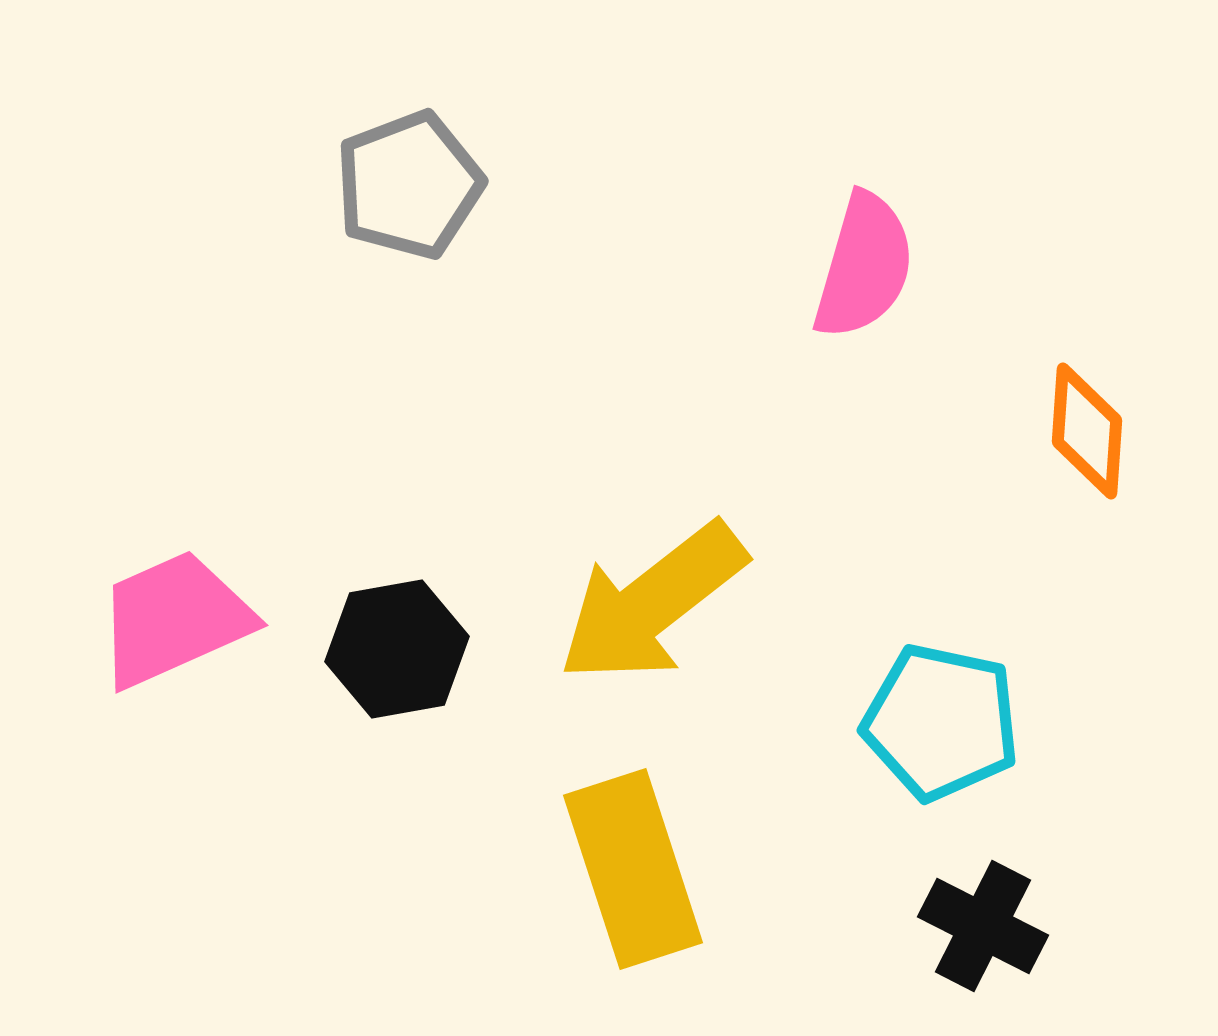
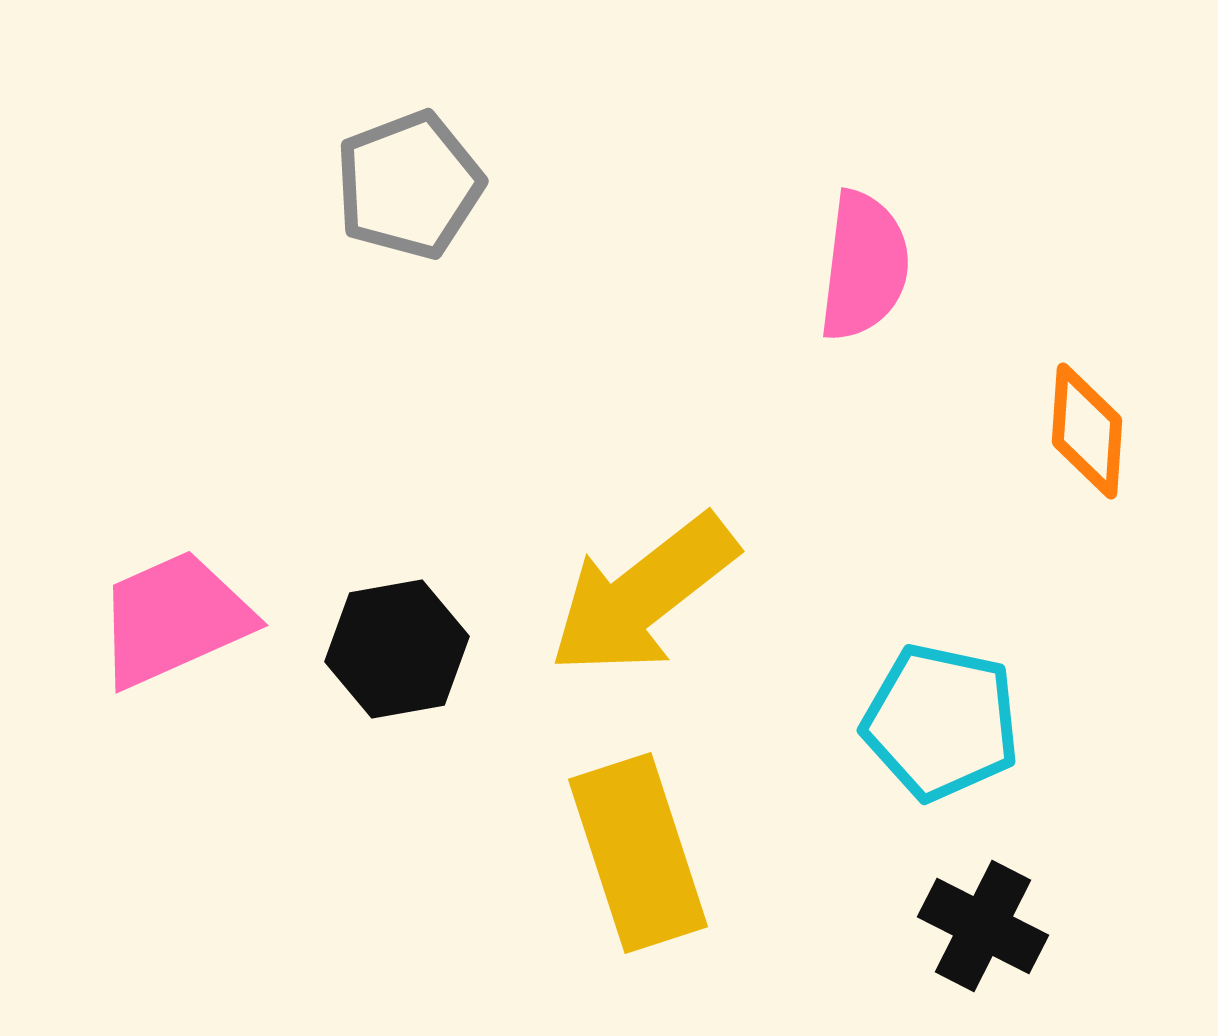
pink semicircle: rotated 9 degrees counterclockwise
yellow arrow: moved 9 px left, 8 px up
yellow rectangle: moved 5 px right, 16 px up
